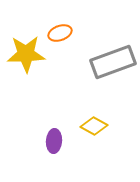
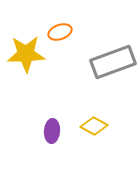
orange ellipse: moved 1 px up
purple ellipse: moved 2 px left, 10 px up
